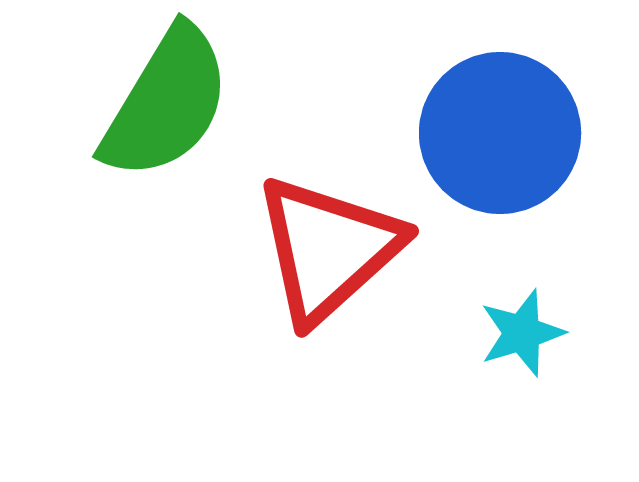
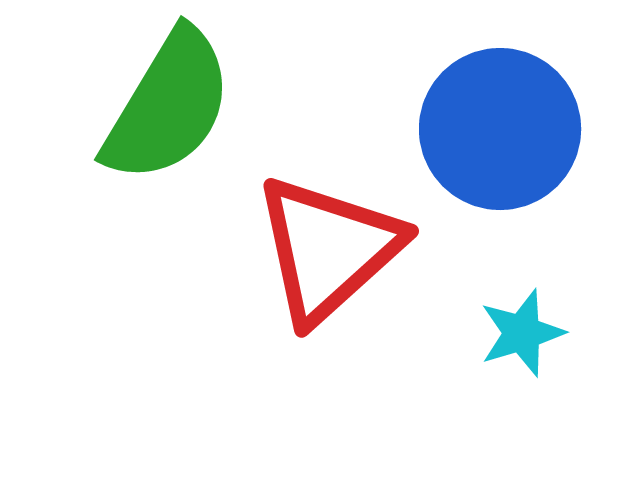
green semicircle: moved 2 px right, 3 px down
blue circle: moved 4 px up
